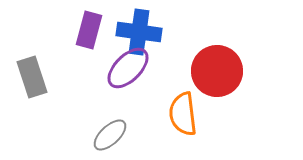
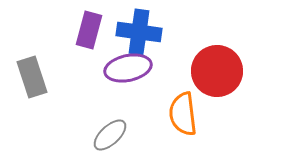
purple ellipse: rotated 33 degrees clockwise
